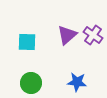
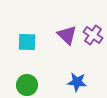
purple triangle: rotated 35 degrees counterclockwise
green circle: moved 4 px left, 2 px down
